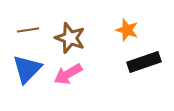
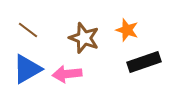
brown line: rotated 45 degrees clockwise
brown star: moved 14 px right
blue triangle: rotated 16 degrees clockwise
pink arrow: moved 1 px left; rotated 24 degrees clockwise
